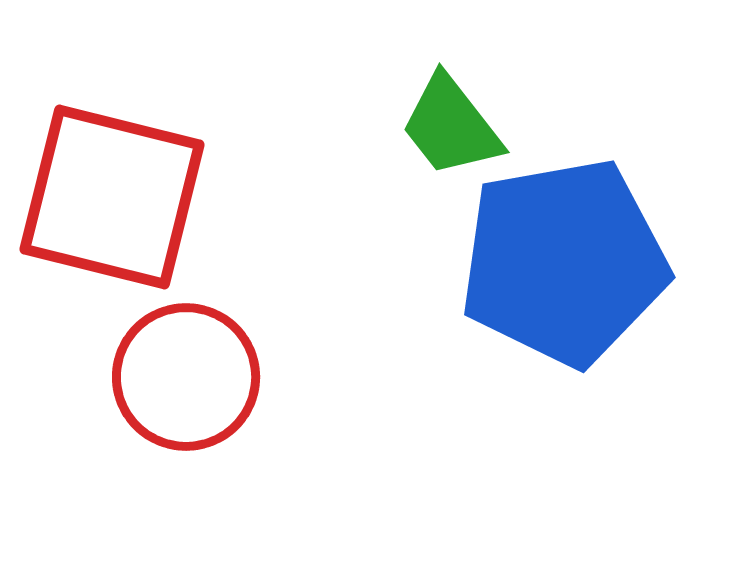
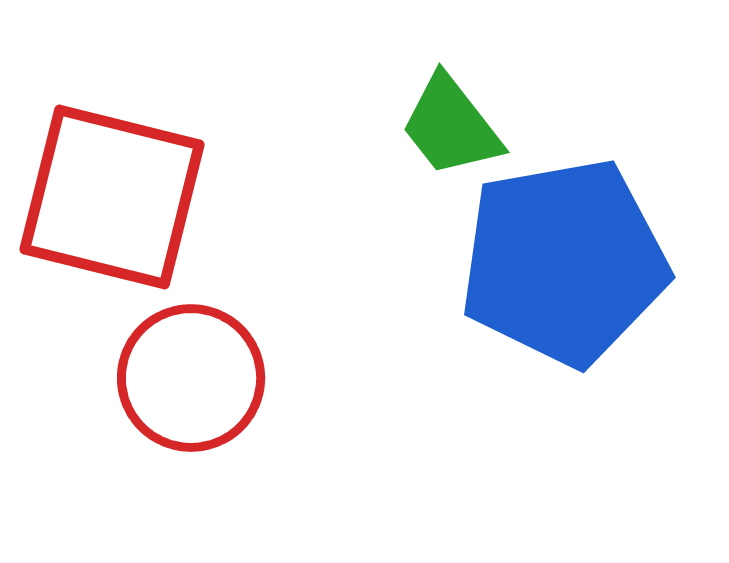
red circle: moved 5 px right, 1 px down
